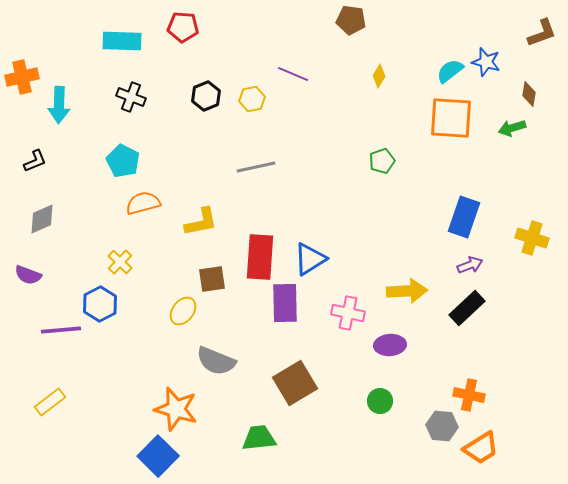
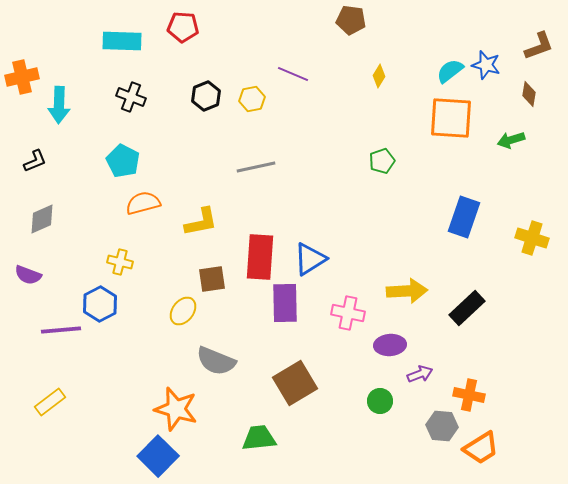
brown L-shape at (542, 33): moved 3 px left, 13 px down
blue star at (486, 62): moved 3 px down
green arrow at (512, 128): moved 1 px left, 12 px down
yellow cross at (120, 262): rotated 30 degrees counterclockwise
purple arrow at (470, 265): moved 50 px left, 109 px down
